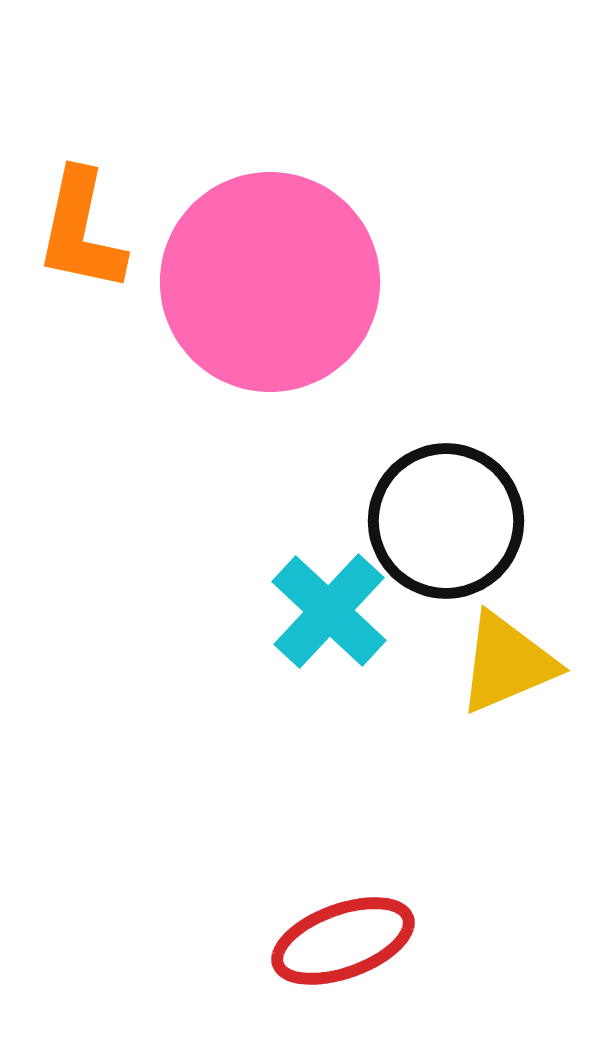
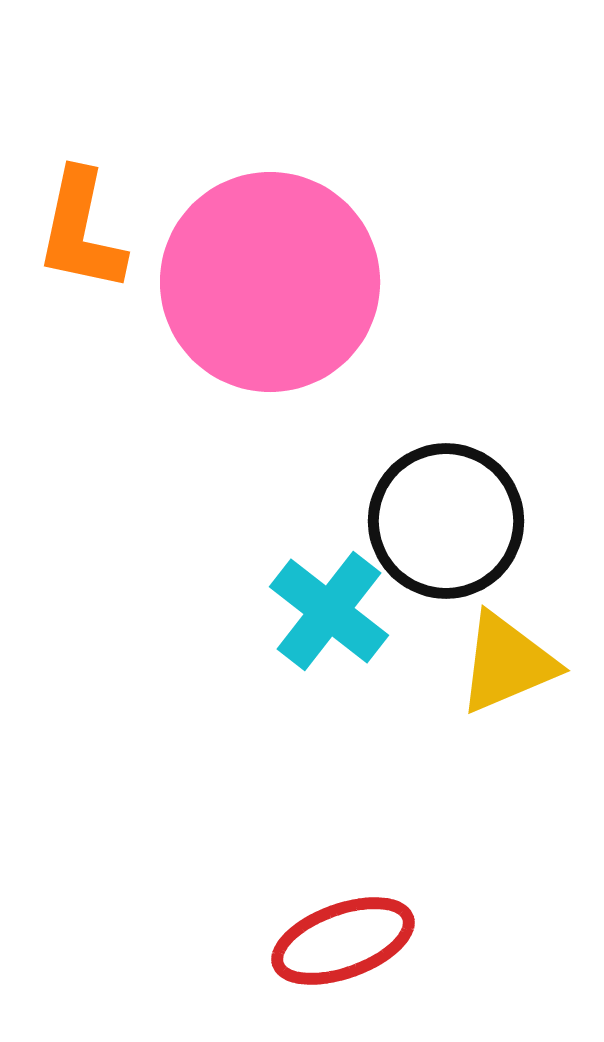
cyan cross: rotated 5 degrees counterclockwise
